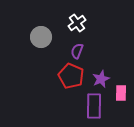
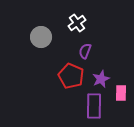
purple semicircle: moved 8 px right
